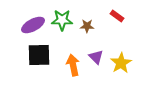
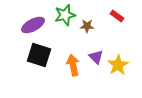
green star: moved 3 px right, 5 px up; rotated 15 degrees counterclockwise
black square: rotated 20 degrees clockwise
yellow star: moved 3 px left, 2 px down
